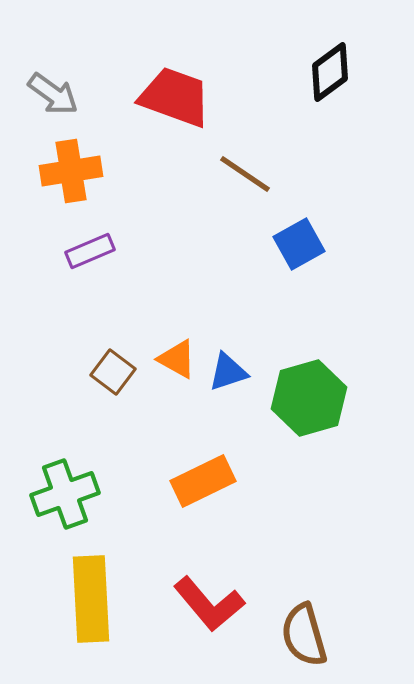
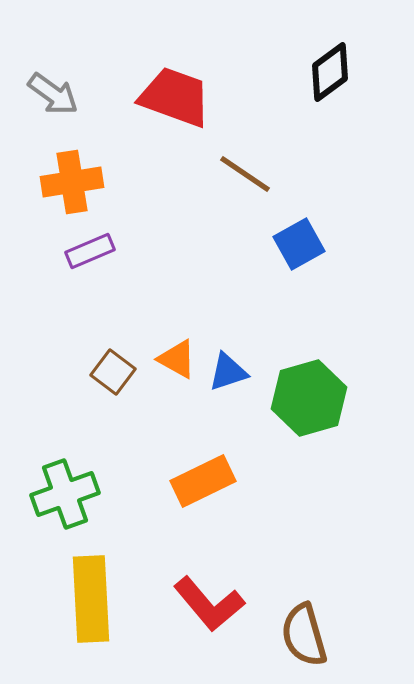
orange cross: moved 1 px right, 11 px down
